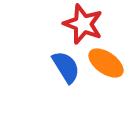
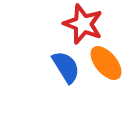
orange ellipse: rotated 15 degrees clockwise
